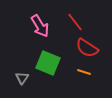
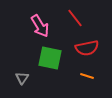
red line: moved 4 px up
red semicircle: rotated 45 degrees counterclockwise
green square: moved 2 px right, 5 px up; rotated 10 degrees counterclockwise
orange line: moved 3 px right, 4 px down
